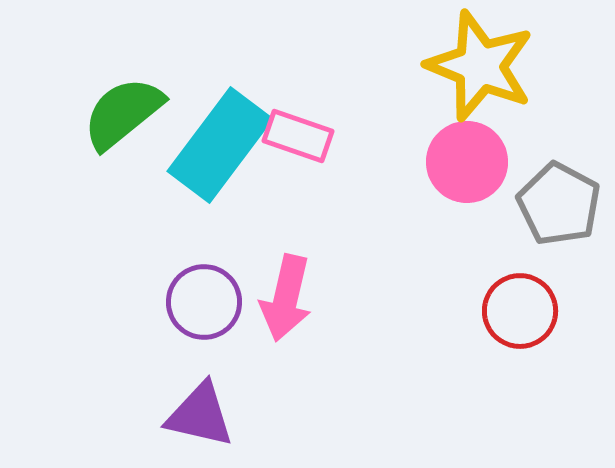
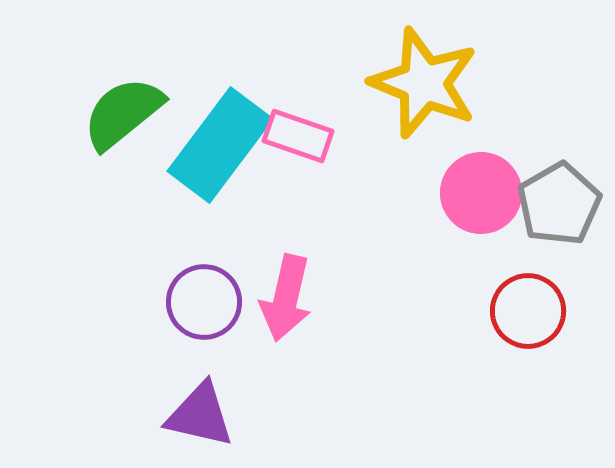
yellow star: moved 56 px left, 17 px down
pink circle: moved 14 px right, 31 px down
gray pentagon: rotated 14 degrees clockwise
red circle: moved 8 px right
